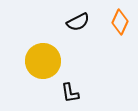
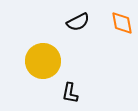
orange diamond: moved 2 px right, 1 px down; rotated 35 degrees counterclockwise
black L-shape: rotated 20 degrees clockwise
